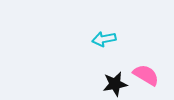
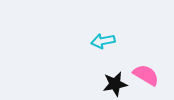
cyan arrow: moved 1 px left, 2 px down
